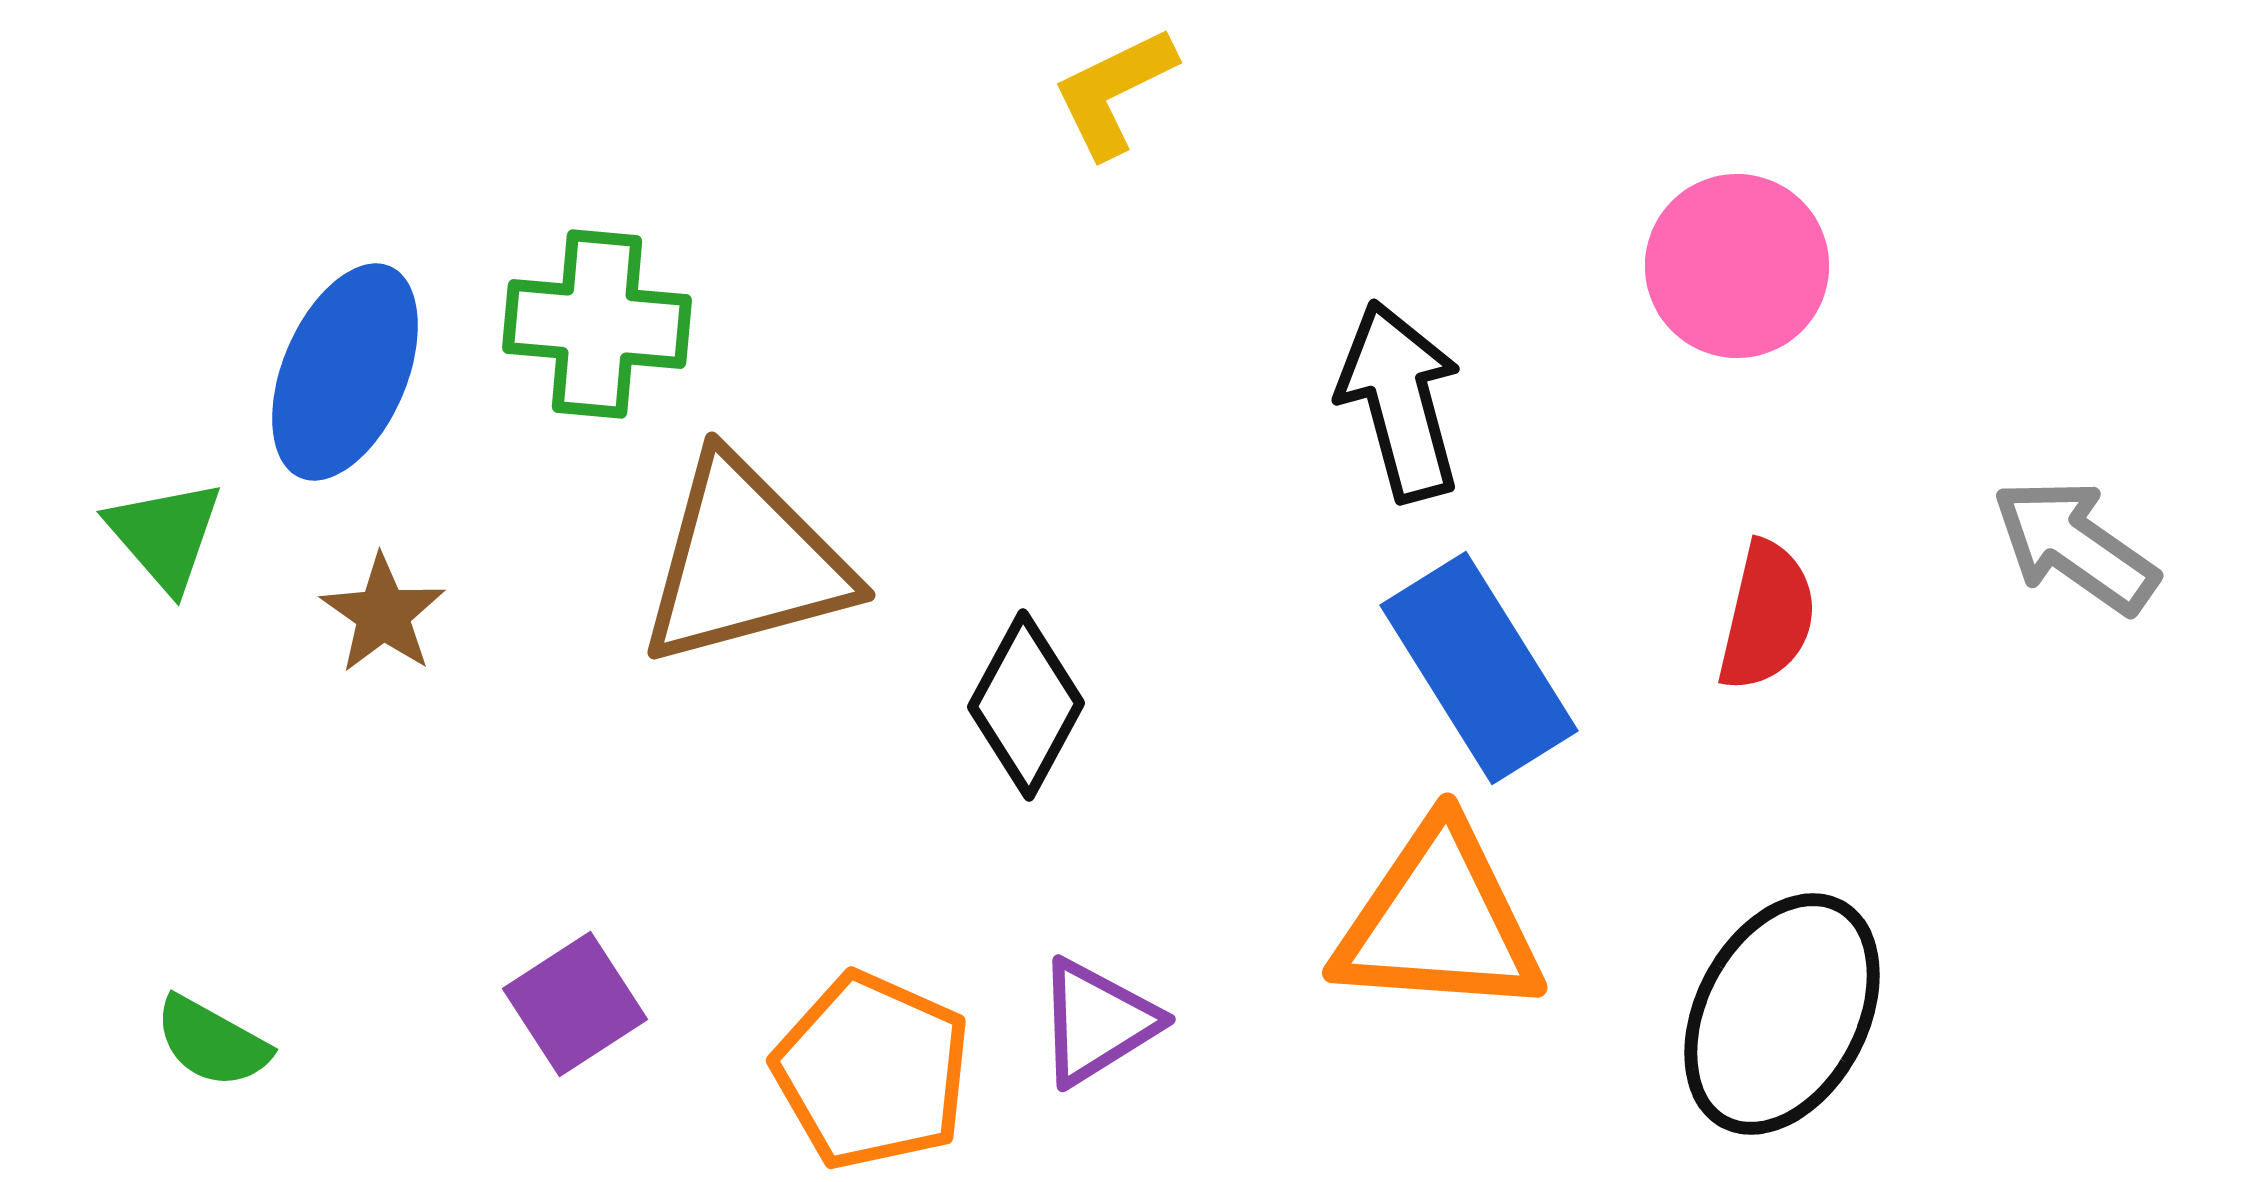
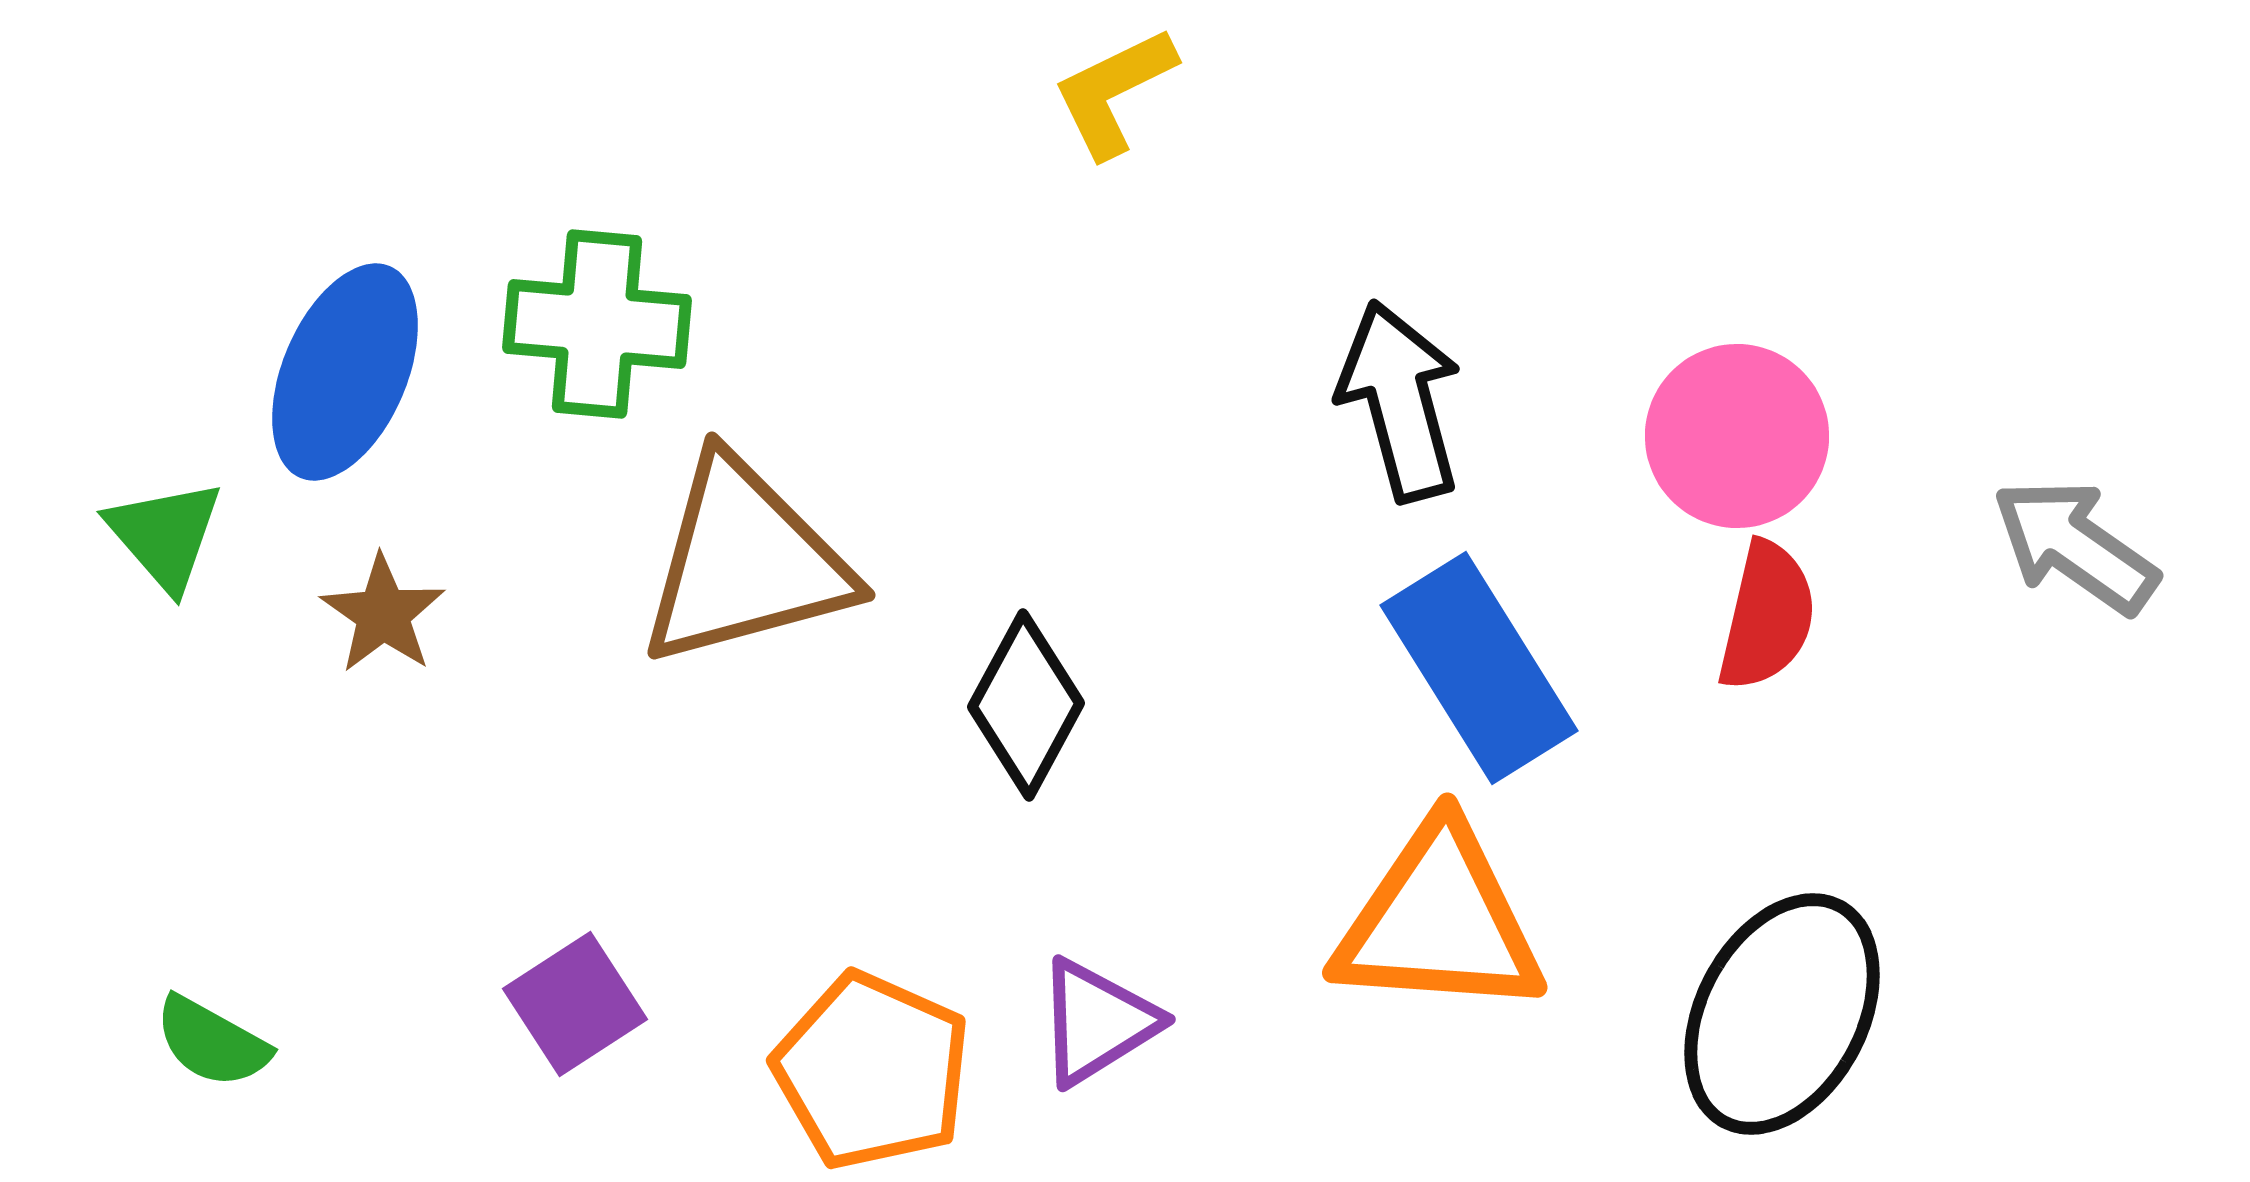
pink circle: moved 170 px down
